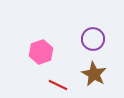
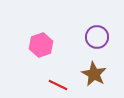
purple circle: moved 4 px right, 2 px up
pink hexagon: moved 7 px up
